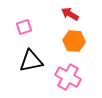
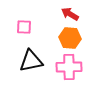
pink square: rotated 21 degrees clockwise
orange hexagon: moved 4 px left, 3 px up
pink cross: moved 1 px right, 10 px up; rotated 30 degrees counterclockwise
